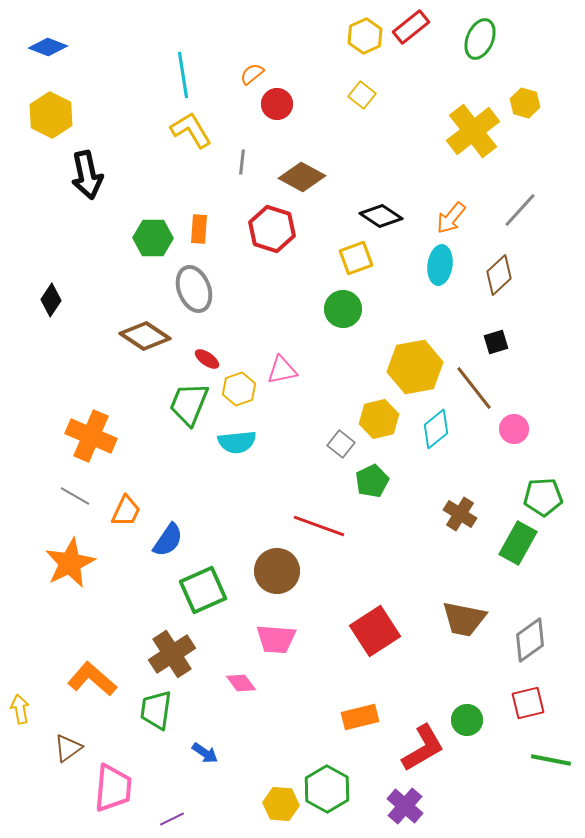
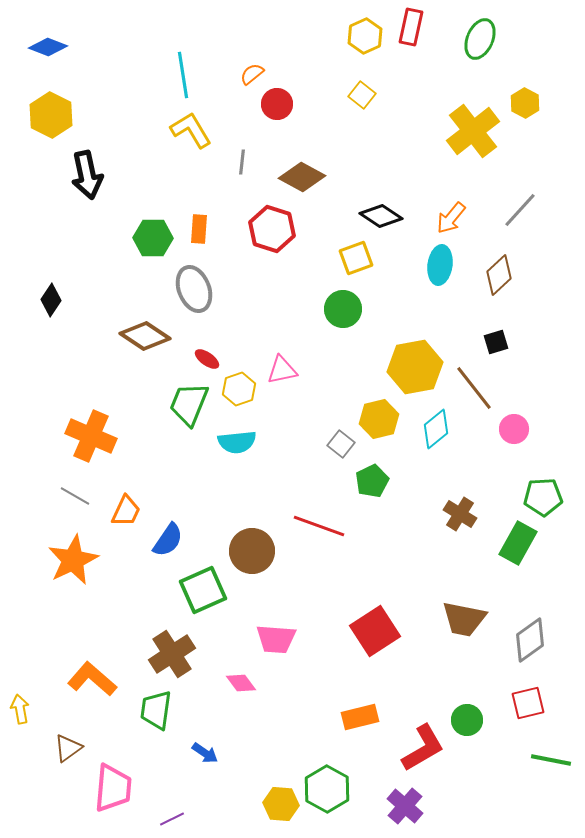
red rectangle at (411, 27): rotated 39 degrees counterclockwise
yellow hexagon at (525, 103): rotated 12 degrees clockwise
orange star at (70, 563): moved 3 px right, 3 px up
brown circle at (277, 571): moved 25 px left, 20 px up
